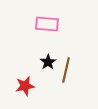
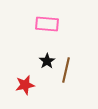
black star: moved 1 px left, 1 px up
red star: moved 1 px up
